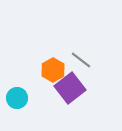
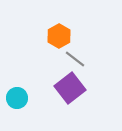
gray line: moved 6 px left, 1 px up
orange hexagon: moved 6 px right, 34 px up
